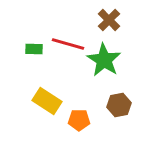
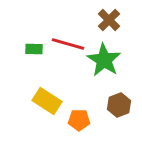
brown hexagon: rotated 10 degrees counterclockwise
